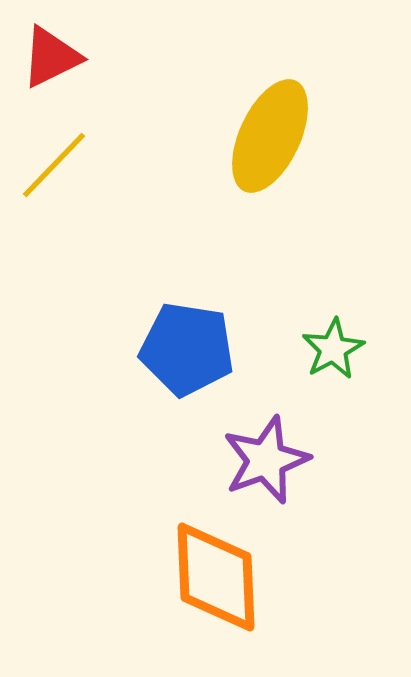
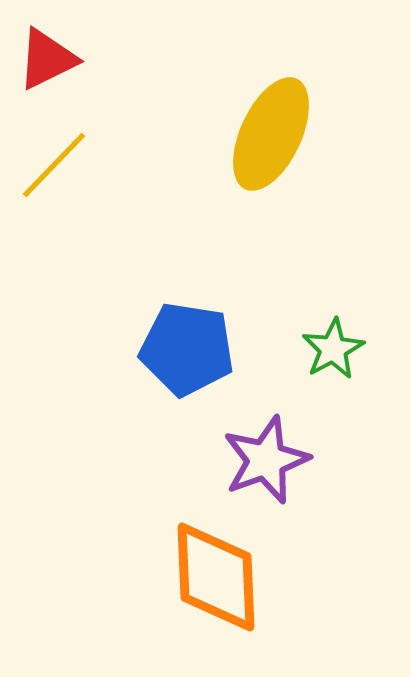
red triangle: moved 4 px left, 2 px down
yellow ellipse: moved 1 px right, 2 px up
